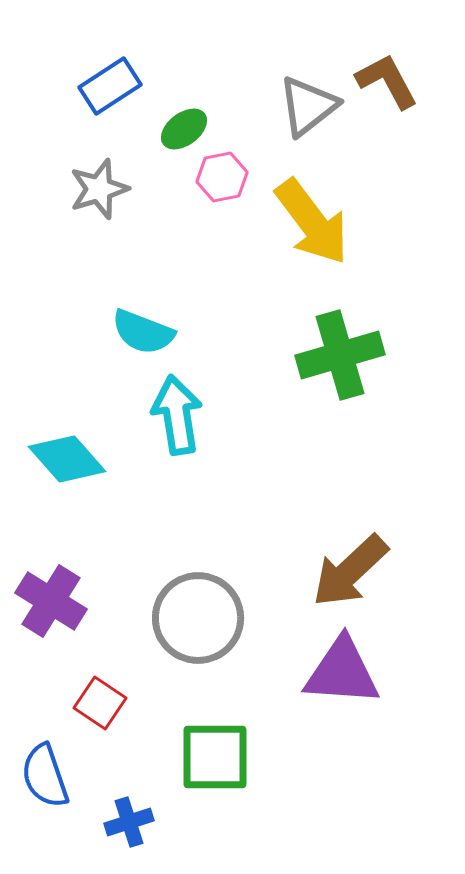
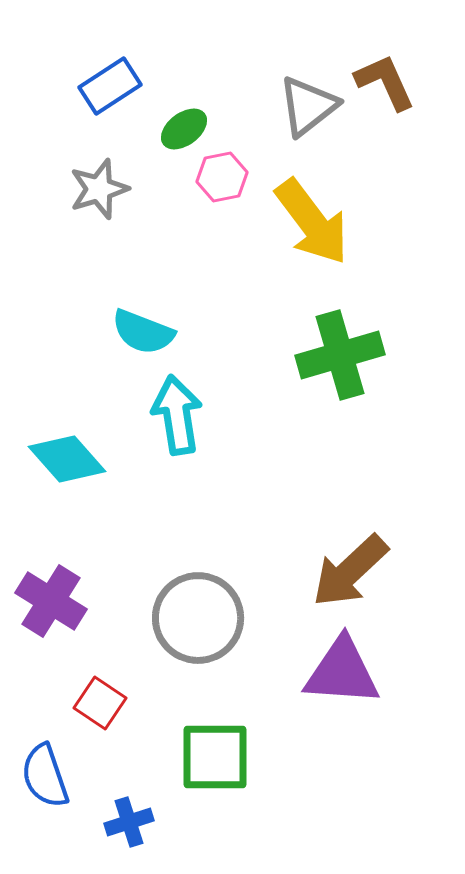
brown L-shape: moved 2 px left, 1 px down; rotated 4 degrees clockwise
